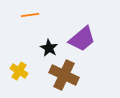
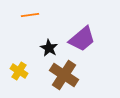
brown cross: rotated 8 degrees clockwise
